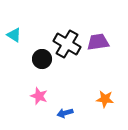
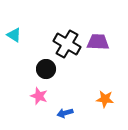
purple trapezoid: rotated 10 degrees clockwise
black circle: moved 4 px right, 10 px down
